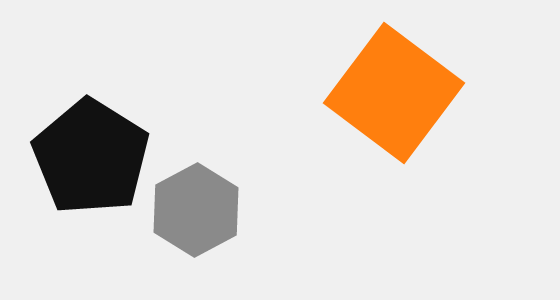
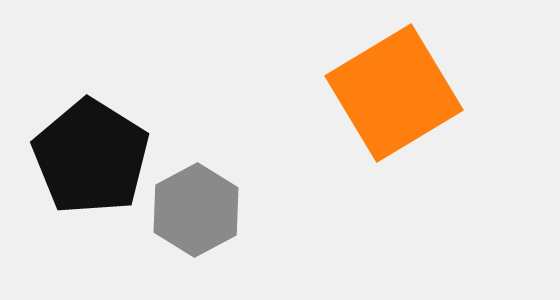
orange square: rotated 22 degrees clockwise
